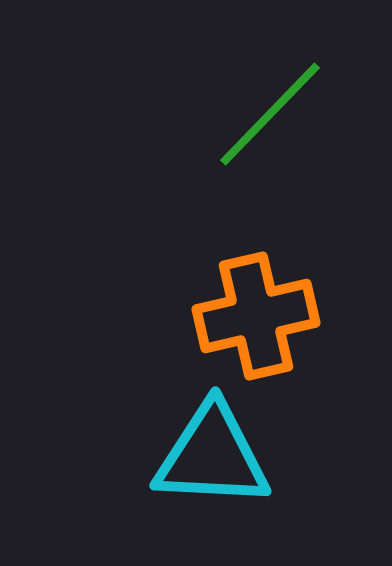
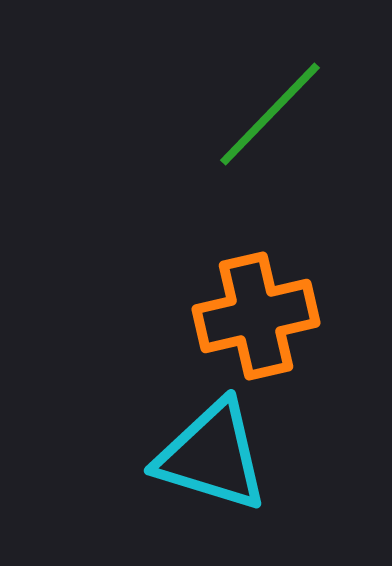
cyan triangle: rotated 14 degrees clockwise
